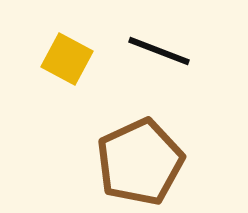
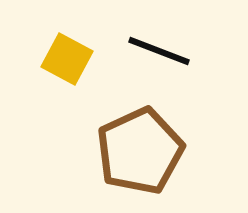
brown pentagon: moved 11 px up
